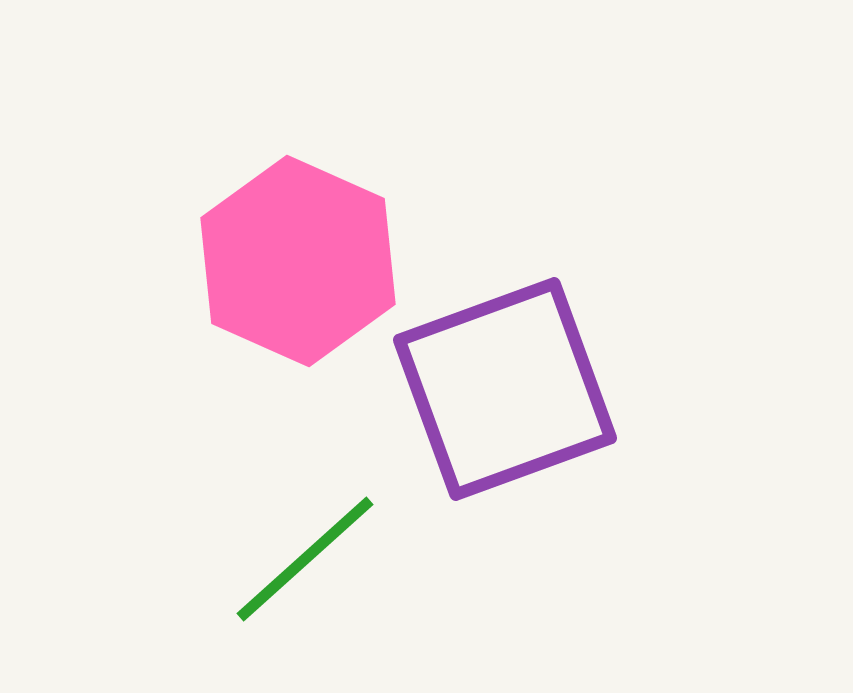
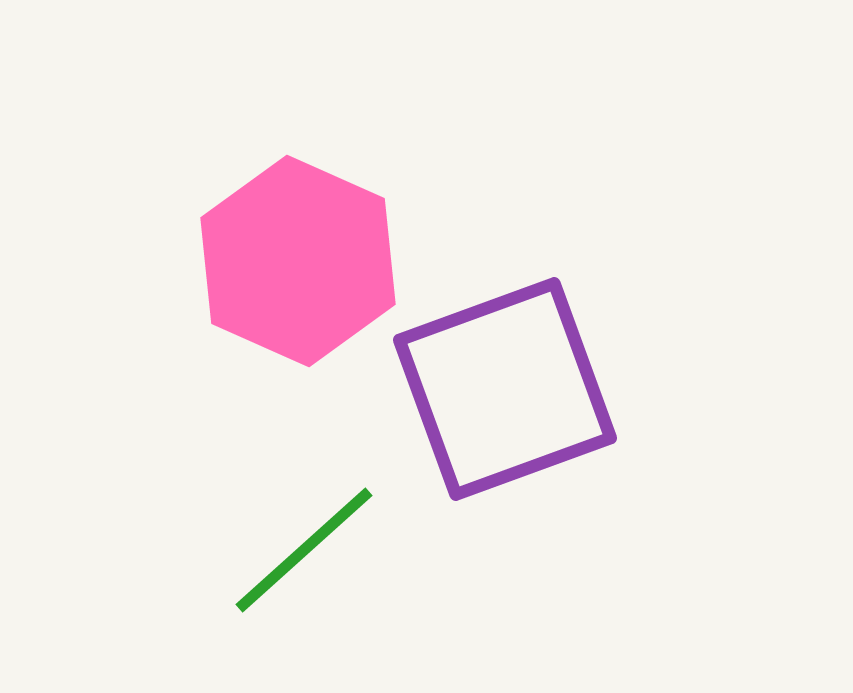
green line: moved 1 px left, 9 px up
